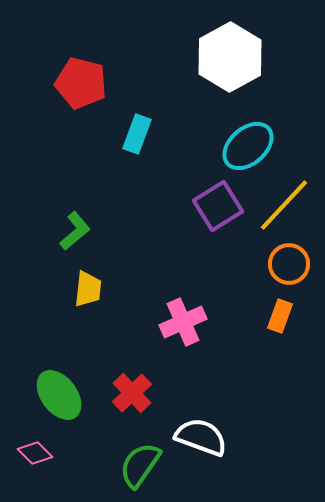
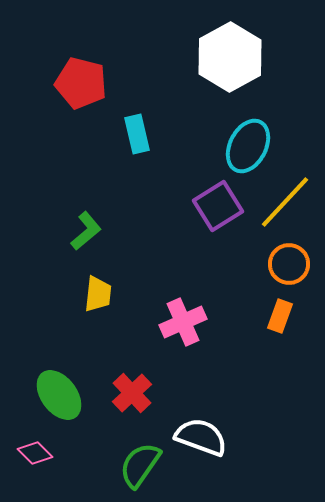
cyan rectangle: rotated 33 degrees counterclockwise
cyan ellipse: rotated 22 degrees counterclockwise
yellow line: moved 1 px right, 3 px up
green L-shape: moved 11 px right
yellow trapezoid: moved 10 px right, 5 px down
